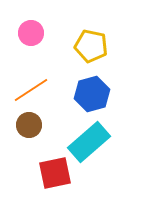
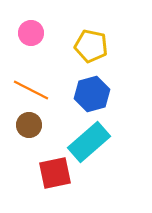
orange line: rotated 60 degrees clockwise
